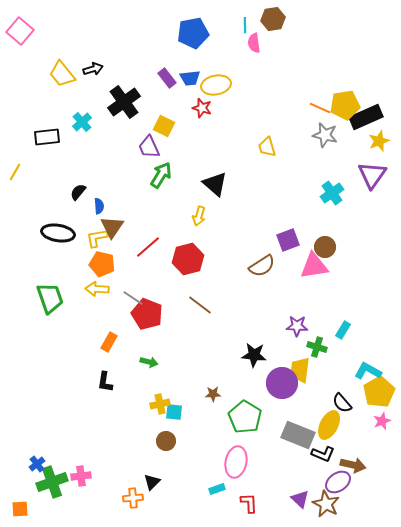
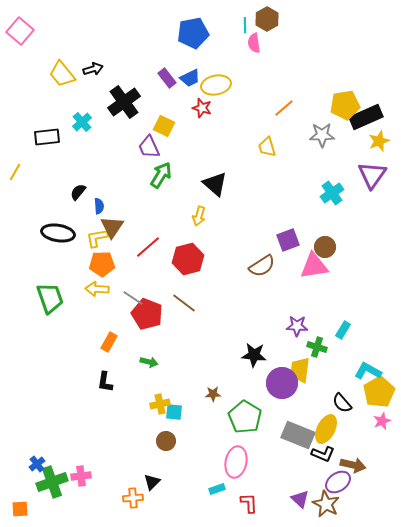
brown hexagon at (273, 19): moved 6 px left; rotated 20 degrees counterclockwise
blue trapezoid at (190, 78): rotated 20 degrees counterclockwise
orange line at (320, 108): moved 36 px left; rotated 65 degrees counterclockwise
gray star at (325, 135): moved 3 px left; rotated 15 degrees counterclockwise
orange pentagon at (102, 264): rotated 15 degrees counterclockwise
brown line at (200, 305): moved 16 px left, 2 px up
yellow ellipse at (329, 425): moved 3 px left, 4 px down
